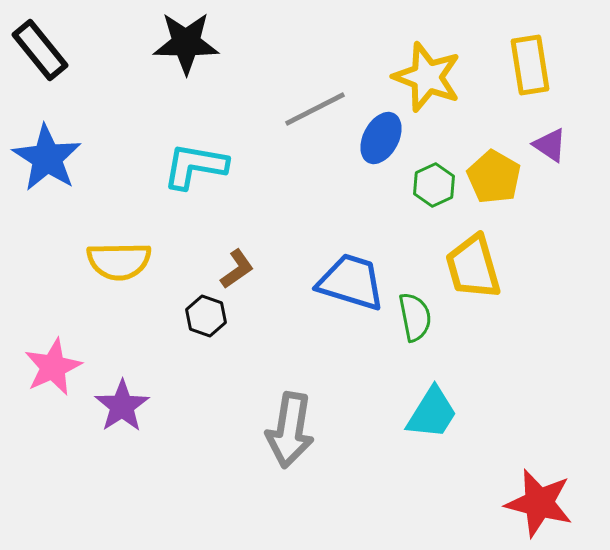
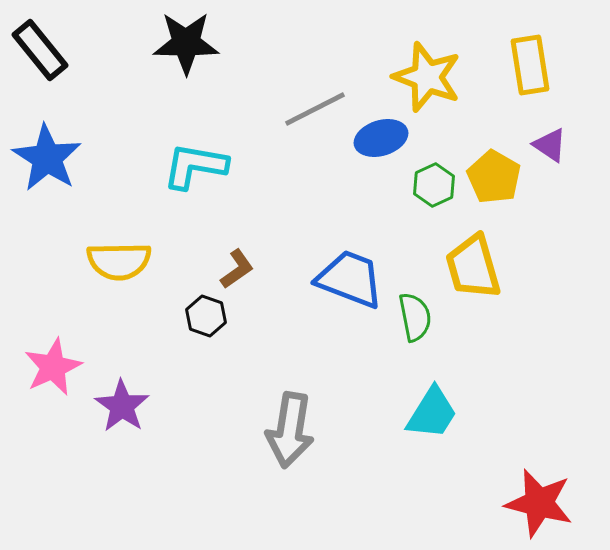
blue ellipse: rotated 45 degrees clockwise
blue trapezoid: moved 1 px left, 3 px up; rotated 4 degrees clockwise
purple star: rotated 4 degrees counterclockwise
